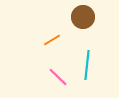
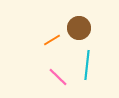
brown circle: moved 4 px left, 11 px down
